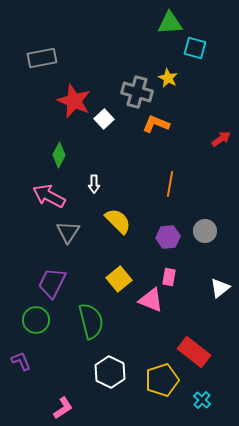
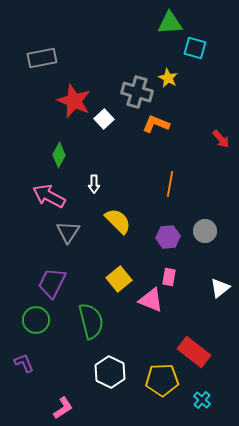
red arrow: rotated 84 degrees clockwise
purple L-shape: moved 3 px right, 2 px down
yellow pentagon: rotated 16 degrees clockwise
